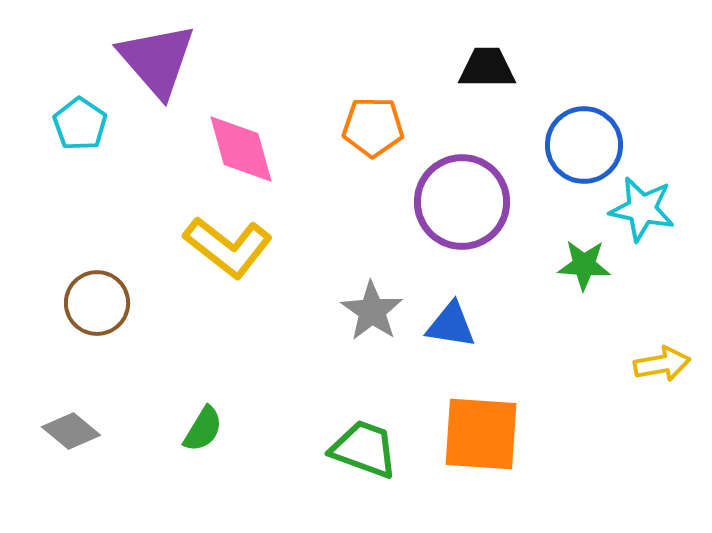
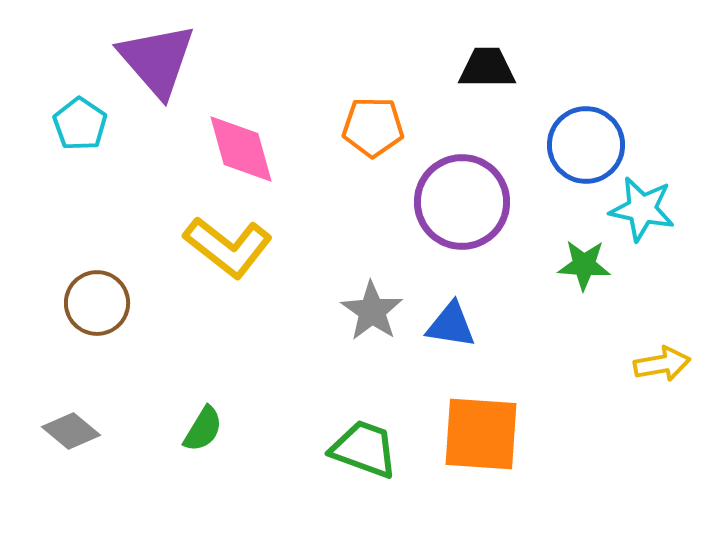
blue circle: moved 2 px right
